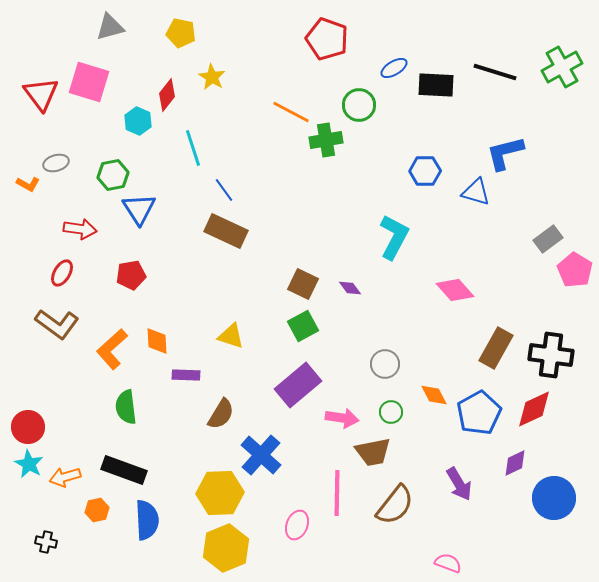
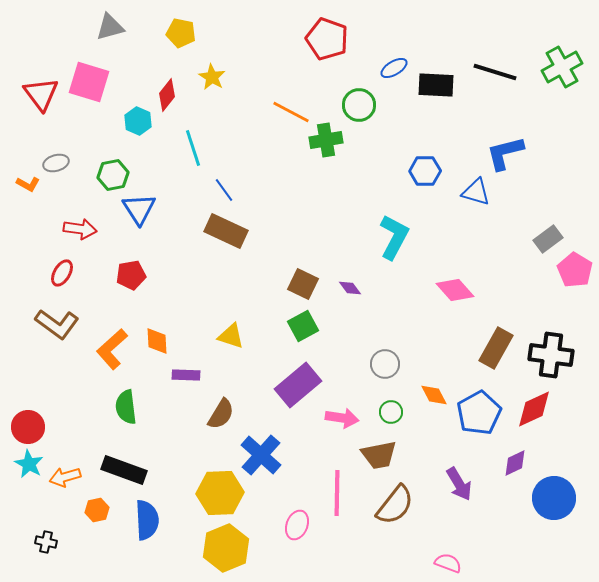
brown trapezoid at (373, 452): moved 6 px right, 3 px down
